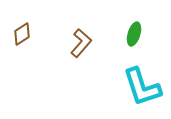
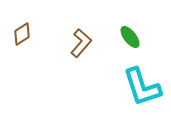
green ellipse: moved 4 px left, 3 px down; rotated 55 degrees counterclockwise
